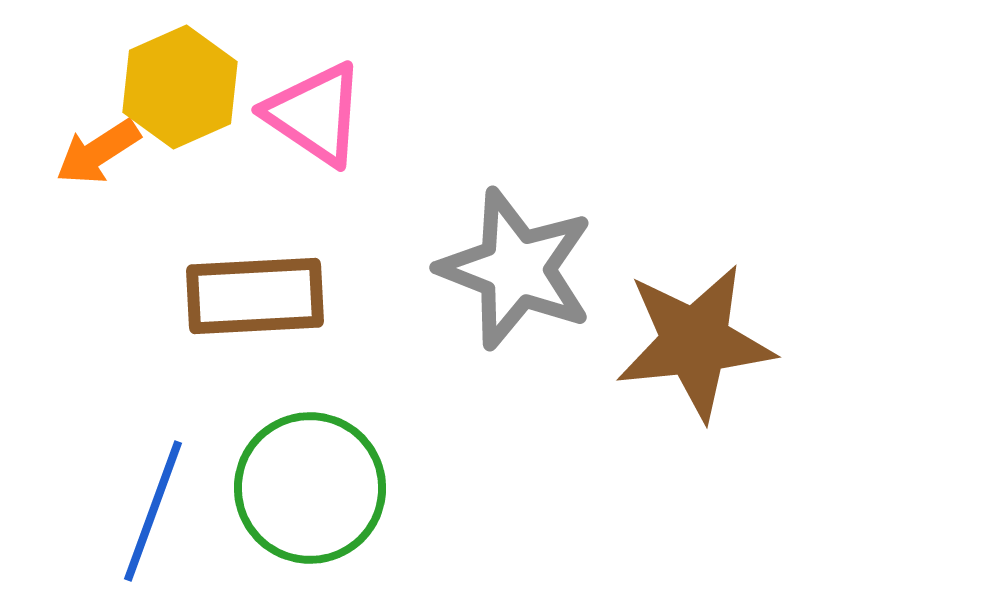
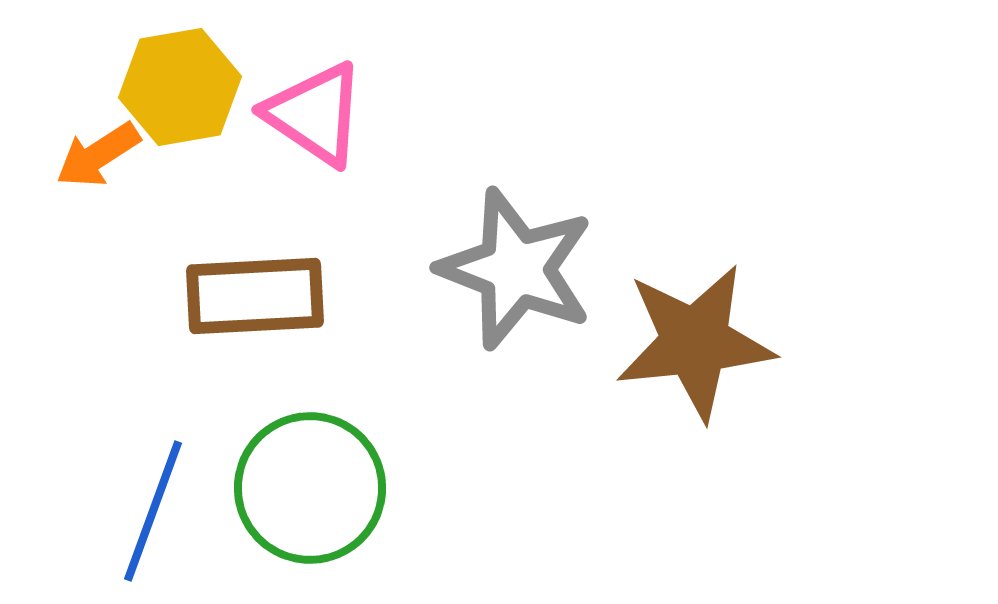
yellow hexagon: rotated 14 degrees clockwise
orange arrow: moved 3 px down
